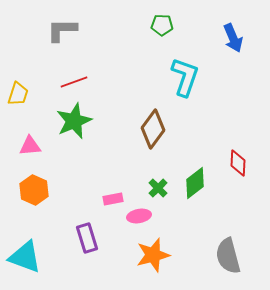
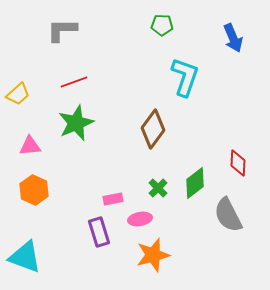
yellow trapezoid: rotated 30 degrees clockwise
green star: moved 2 px right, 2 px down
pink ellipse: moved 1 px right, 3 px down
purple rectangle: moved 12 px right, 6 px up
gray semicircle: moved 41 px up; rotated 12 degrees counterclockwise
